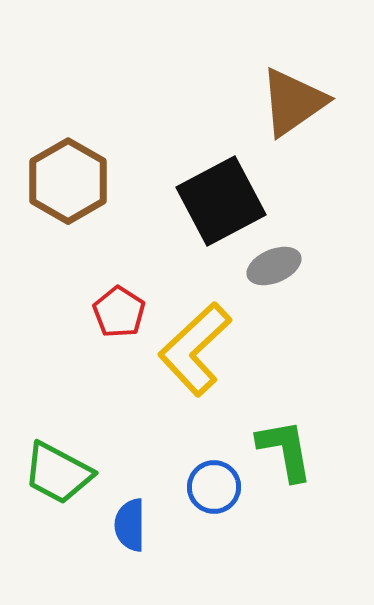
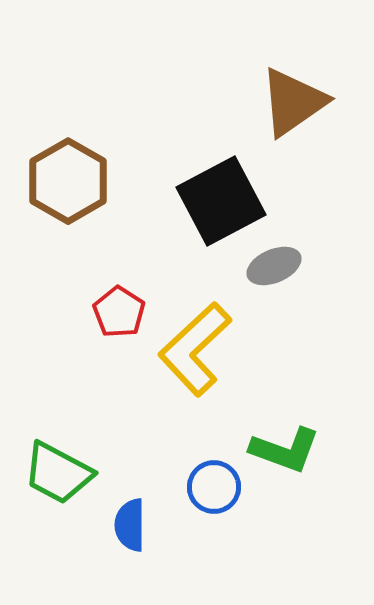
green L-shape: rotated 120 degrees clockwise
